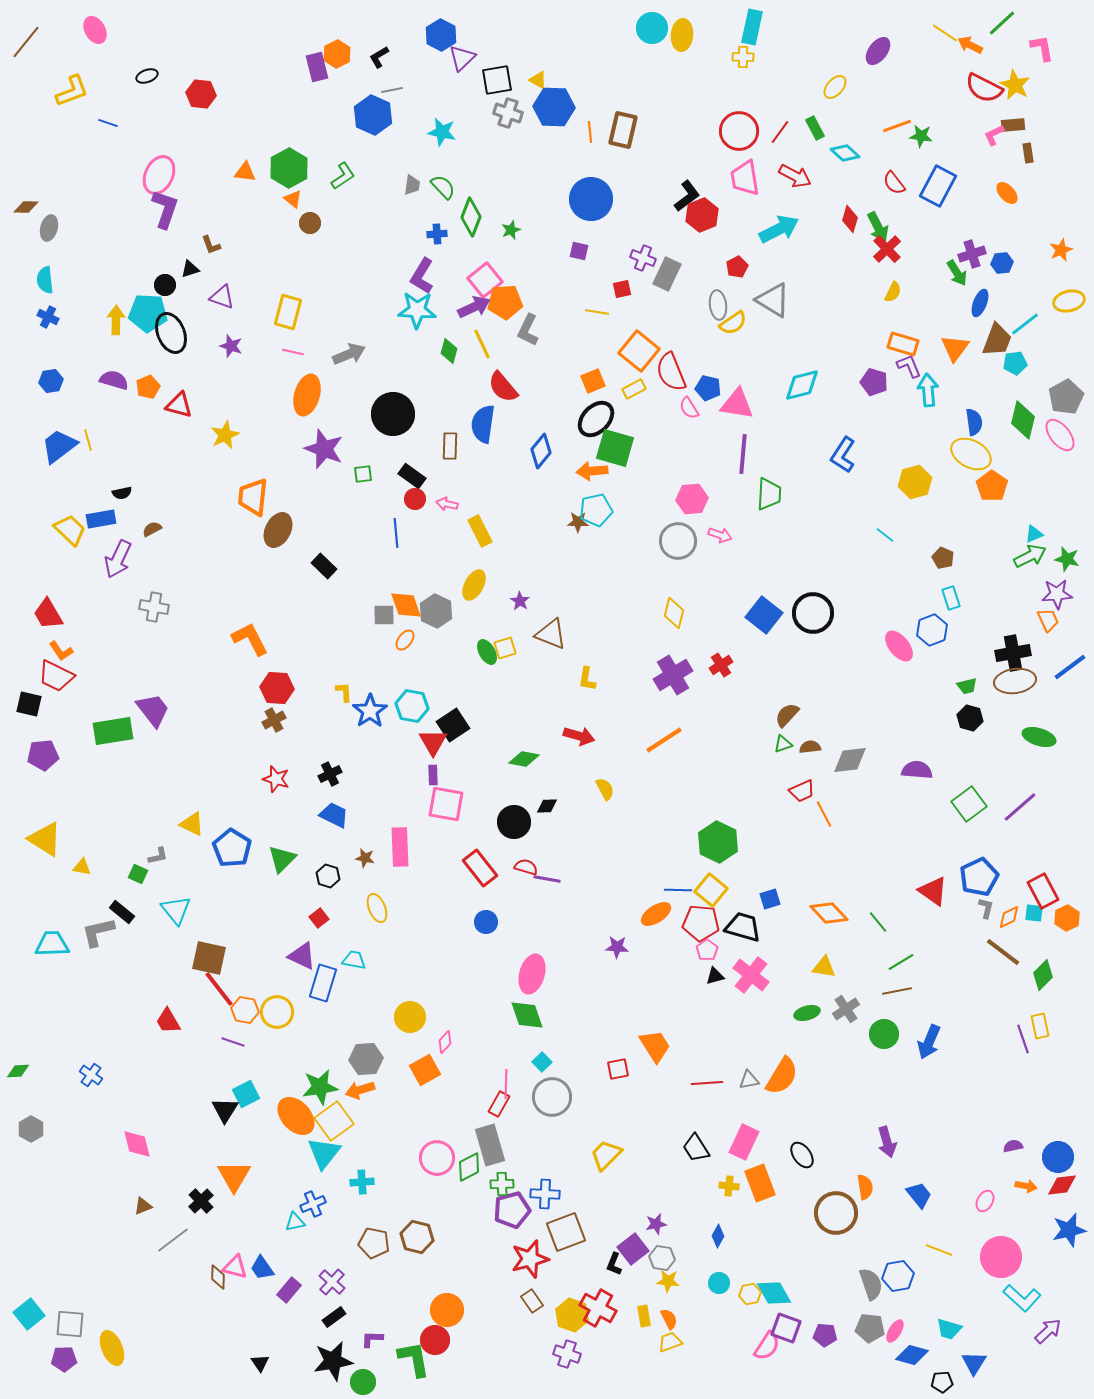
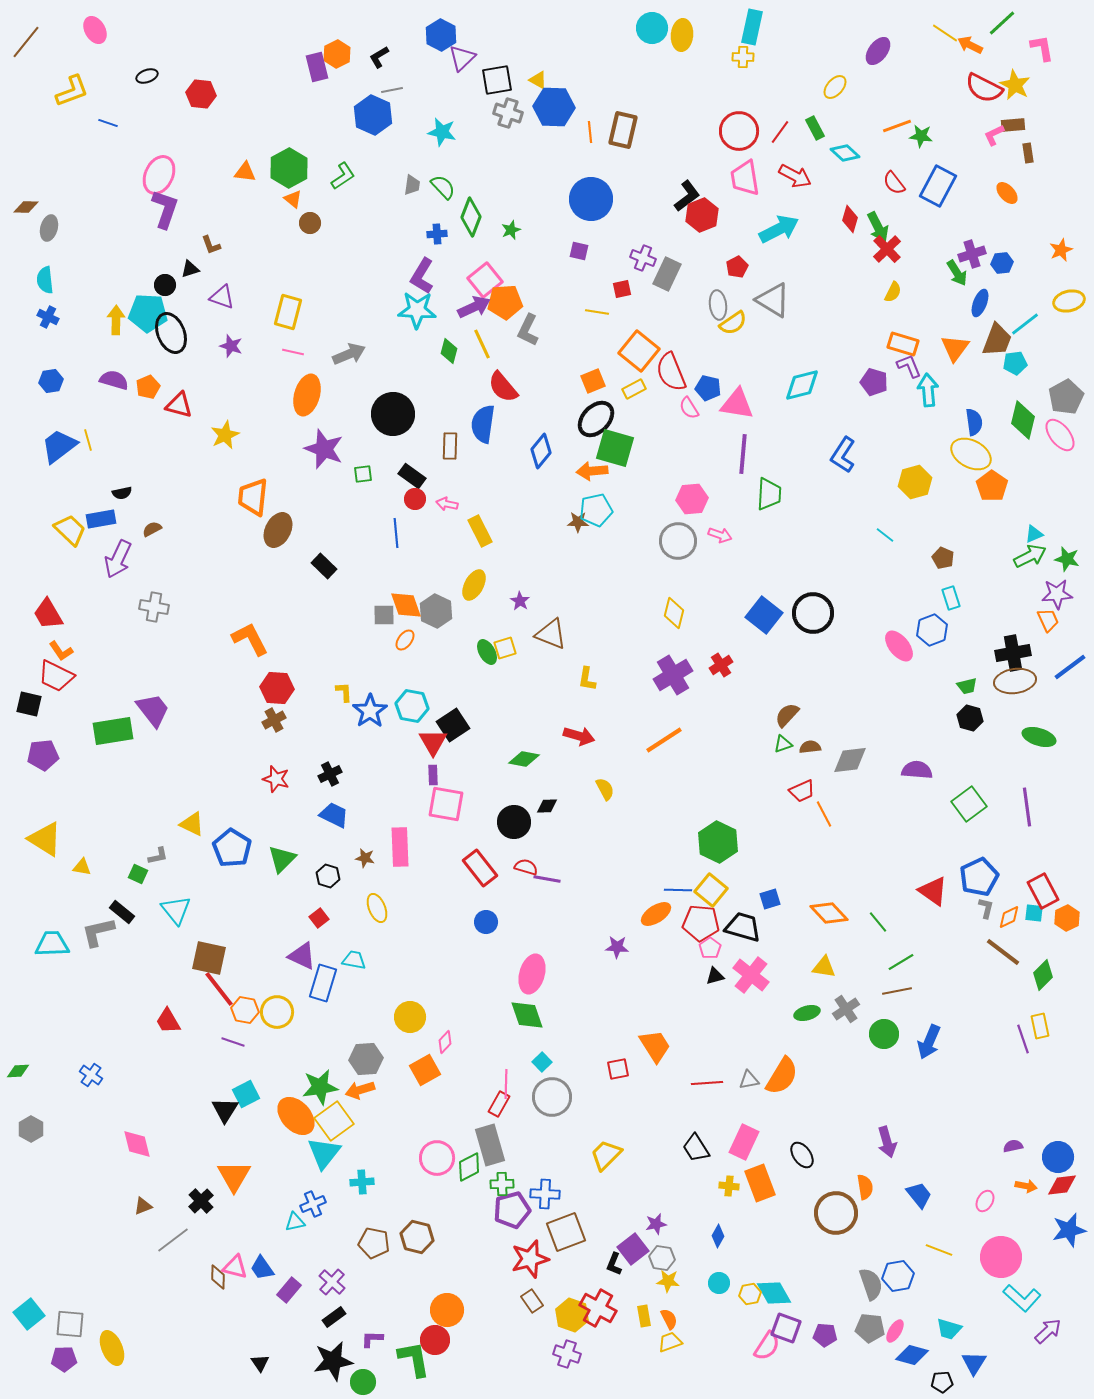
purple line at (1020, 807): moved 7 px right; rotated 57 degrees counterclockwise
pink pentagon at (707, 950): moved 3 px right, 2 px up
